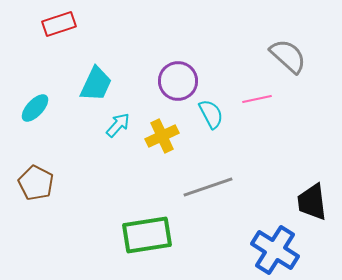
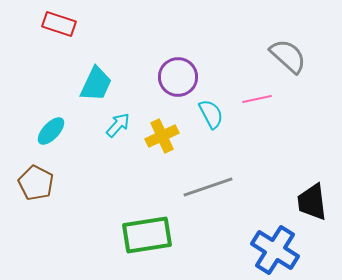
red rectangle: rotated 36 degrees clockwise
purple circle: moved 4 px up
cyan ellipse: moved 16 px right, 23 px down
